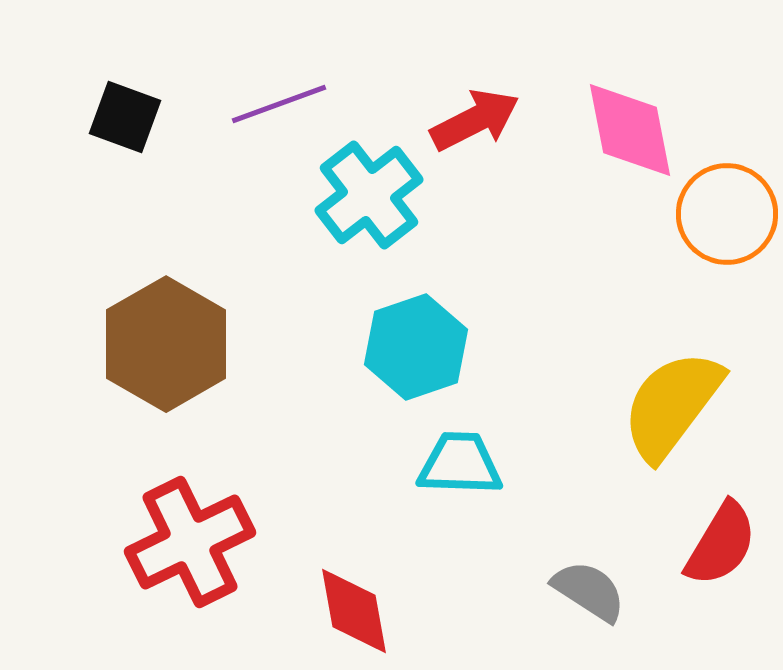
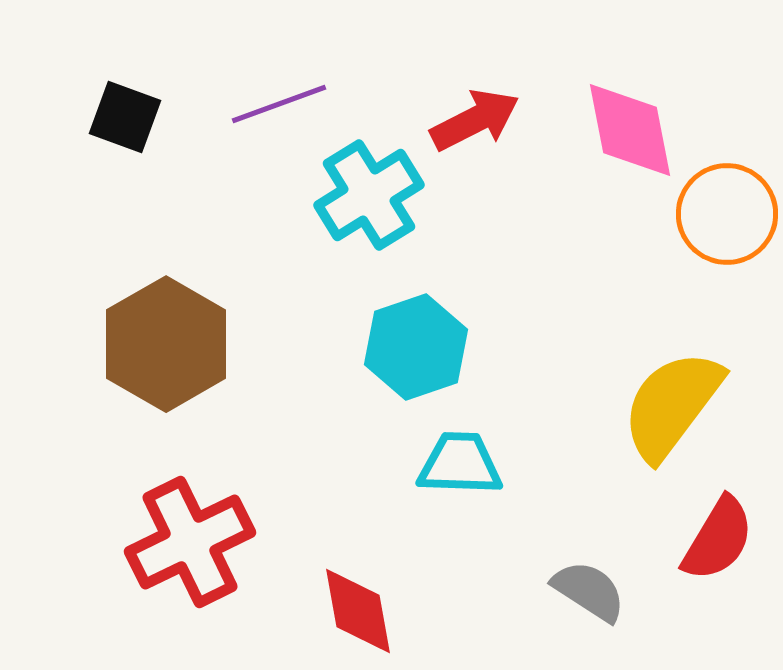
cyan cross: rotated 6 degrees clockwise
red semicircle: moved 3 px left, 5 px up
red diamond: moved 4 px right
